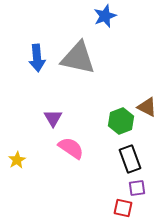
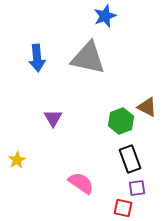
gray triangle: moved 10 px right
pink semicircle: moved 10 px right, 35 px down
